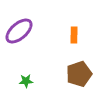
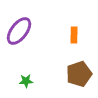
purple ellipse: rotated 12 degrees counterclockwise
